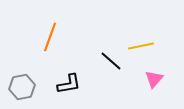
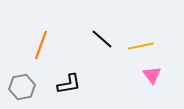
orange line: moved 9 px left, 8 px down
black line: moved 9 px left, 22 px up
pink triangle: moved 2 px left, 4 px up; rotated 18 degrees counterclockwise
